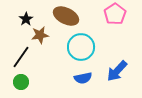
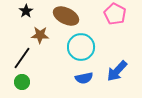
pink pentagon: rotated 10 degrees counterclockwise
black star: moved 8 px up
brown star: rotated 12 degrees clockwise
black line: moved 1 px right, 1 px down
blue semicircle: moved 1 px right
green circle: moved 1 px right
